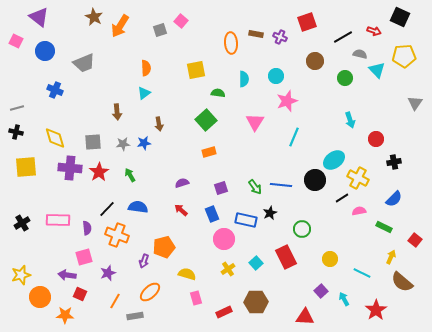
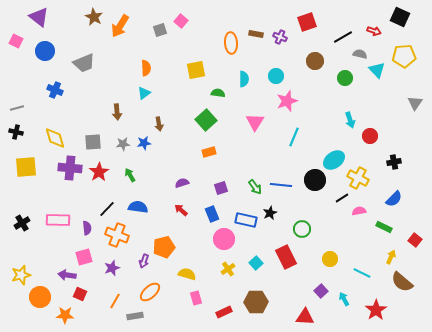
red circle at (376, 139): moved 6 px left, 3 px up
purple star at (108, 273): moved 4 px right, 5 px up
